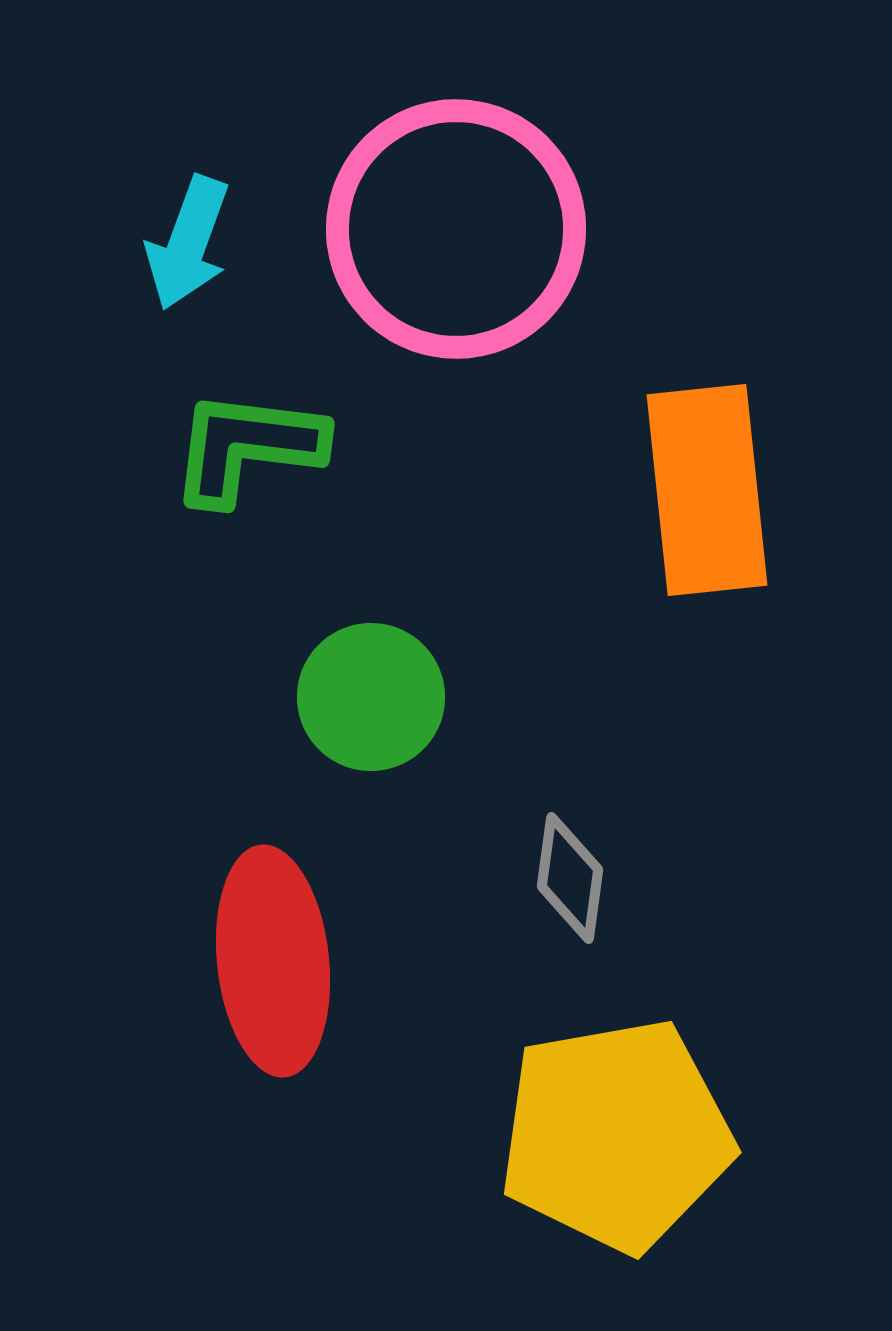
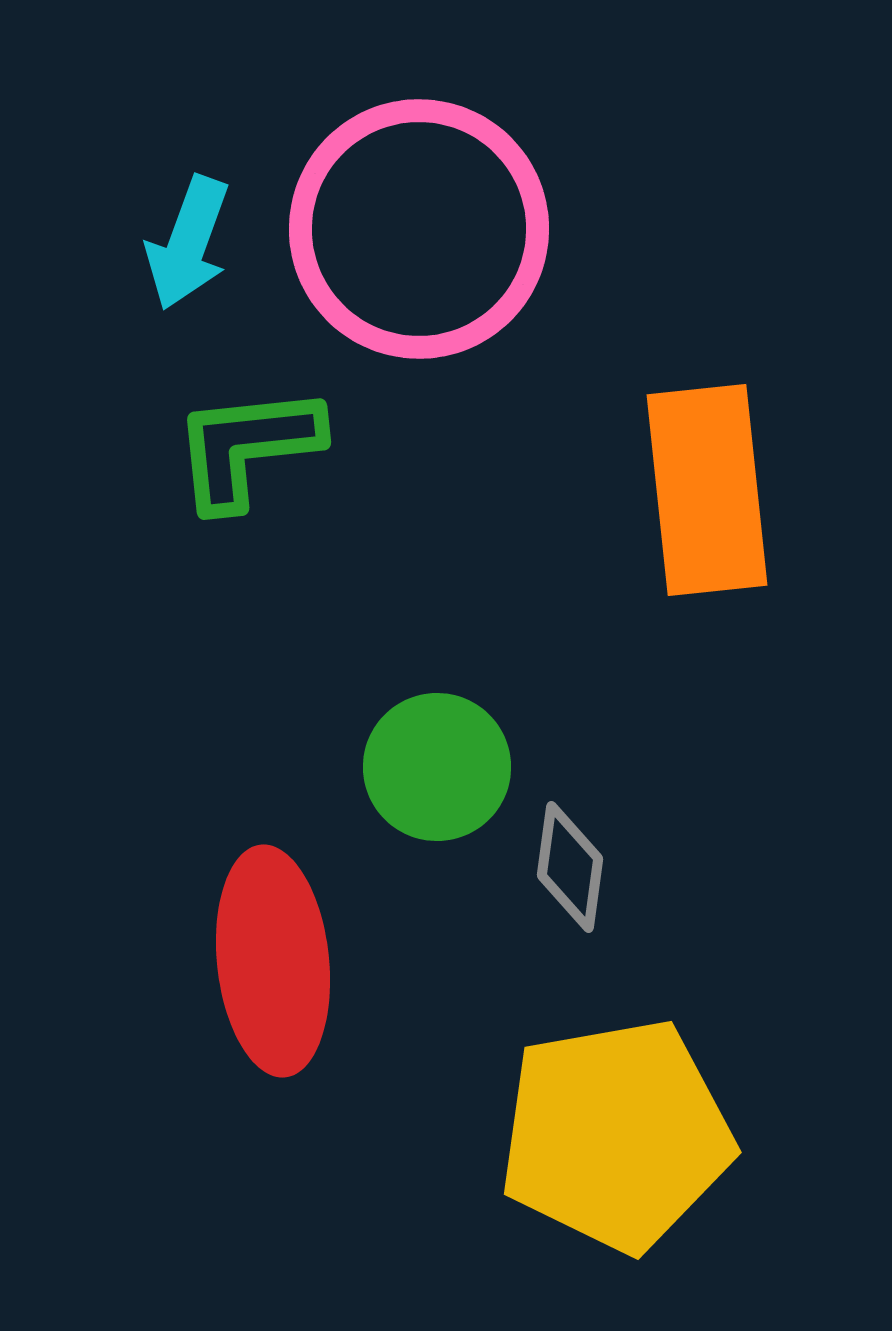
pink circle: moved 37 px left
green L-shape: rotated 13 degrees counterclockwise
green circle: moved 66 px right, 70 px down
gray diamond: moved 11 px up
